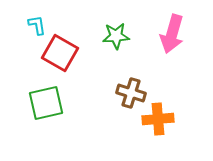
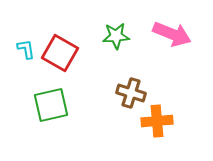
cyan L-shape: moved 11 px left, 24 px down
pink arrow: rotated 84 degrees counterclockwise
green square: moved 5 px right, 2 px down
orange cross: moved 1 px left, 2 px down
